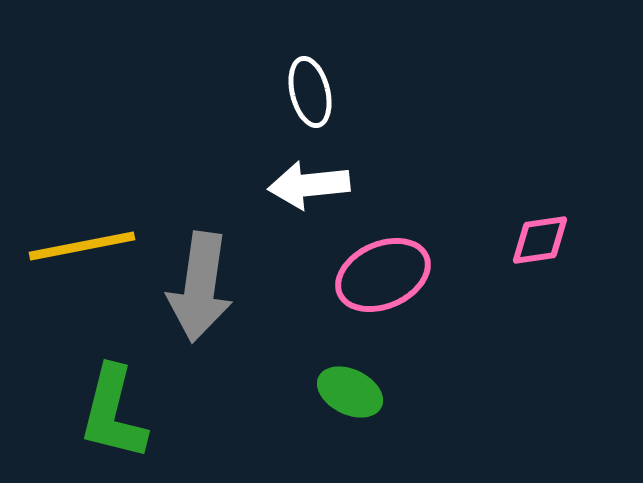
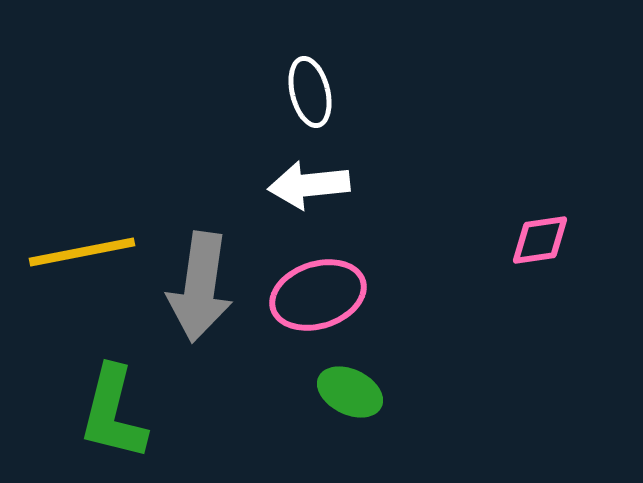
yellow line: moved 6 px down
pink ellipse: moved 65 px left, 20 px down; rotated 6 degrees clockwise
